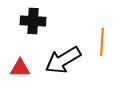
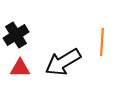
black cross: moved 17 px left, 14 px down; rotated 35 degrees counterclockwise
black arrow: moved 2 px down
